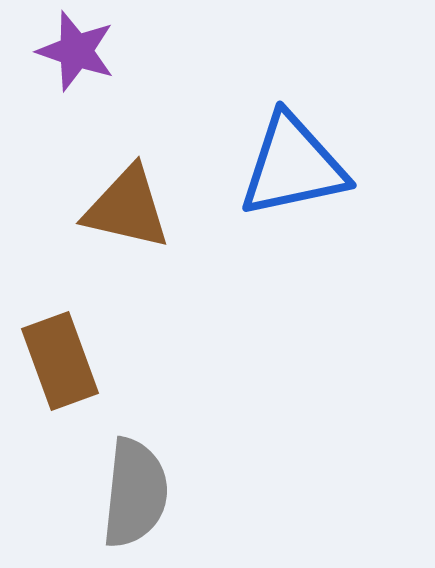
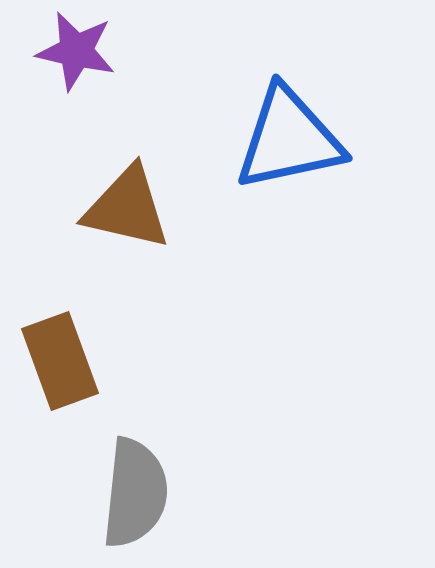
purple star: rotated 6 degrees counterclockwise
blue triangle: moved 4 px left, 27 px up
